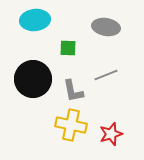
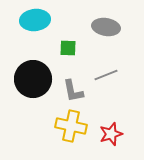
yellow cross: moved 1 px down
